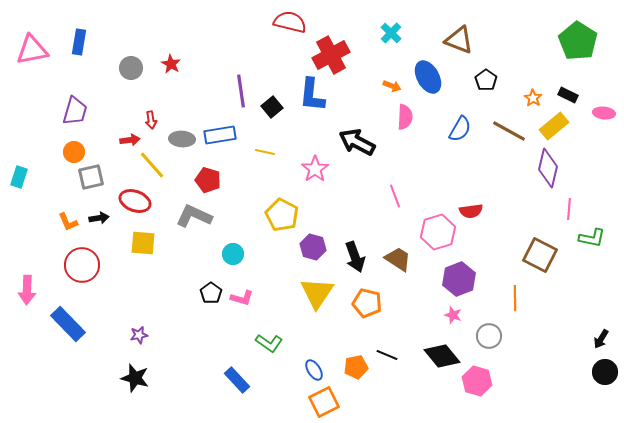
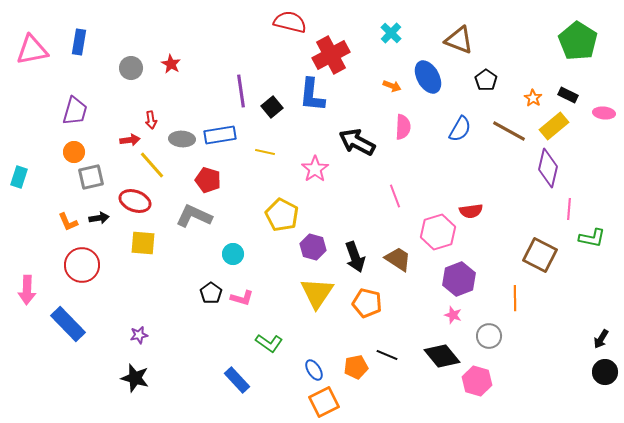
pink semicircle at (405, 117): moved 2 px left, 10 px down
